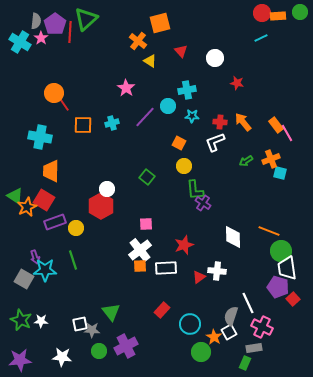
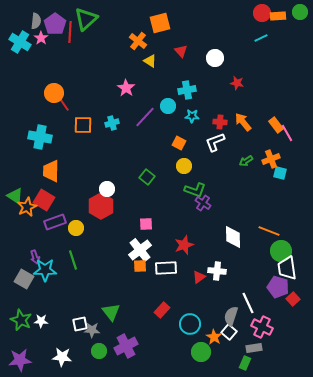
green L-shape at (195, 190): rotated 65 degrees counterclockwise
white square at (229, 332): rotated 21 degrees counterclockwise
